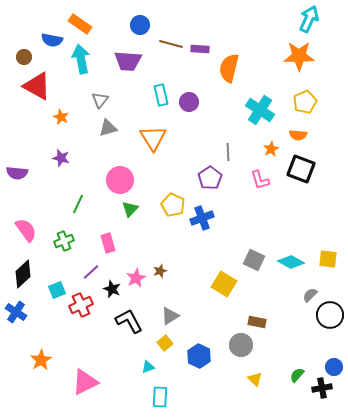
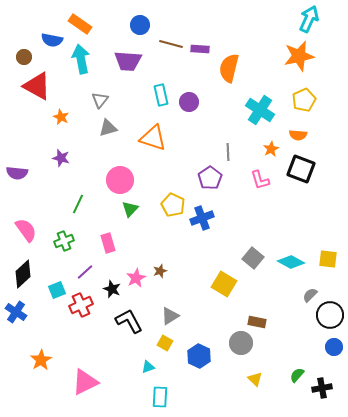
orange star at (299, 56): rotated 12 degrees counterclockwise
yellow pentagon at (305, 102): moved 1 px left, 2 px up
orange triangle at (153, 138): rotated 40 degrees counterclockwise
gray square at (254, 260): moved 1 px left, 2 px up; rotated 15 degrees clockwise
purple line at (91, 272): moved 6 px left
yellow square at (165, 343): rotated 21 degrees counterclockwise
gray circle at (241, 345): moved 2 px up
blue circle at (334, 367): moved 20 px up
